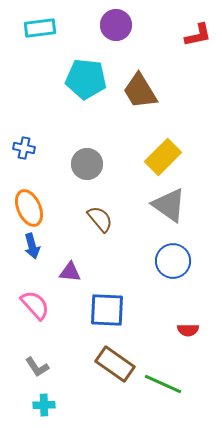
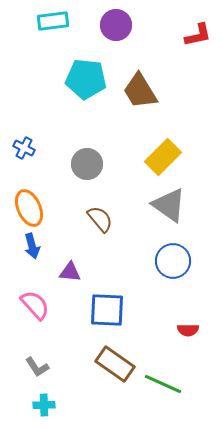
cyan rectangle: moved 13 px right, 7 px up
blue cross: rotated 15 degrees clockwise
